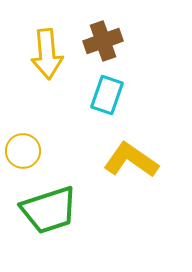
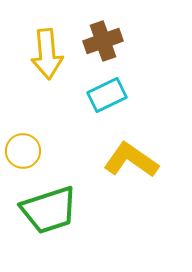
cyan rectangle: rotated 45 degrees clockwise
